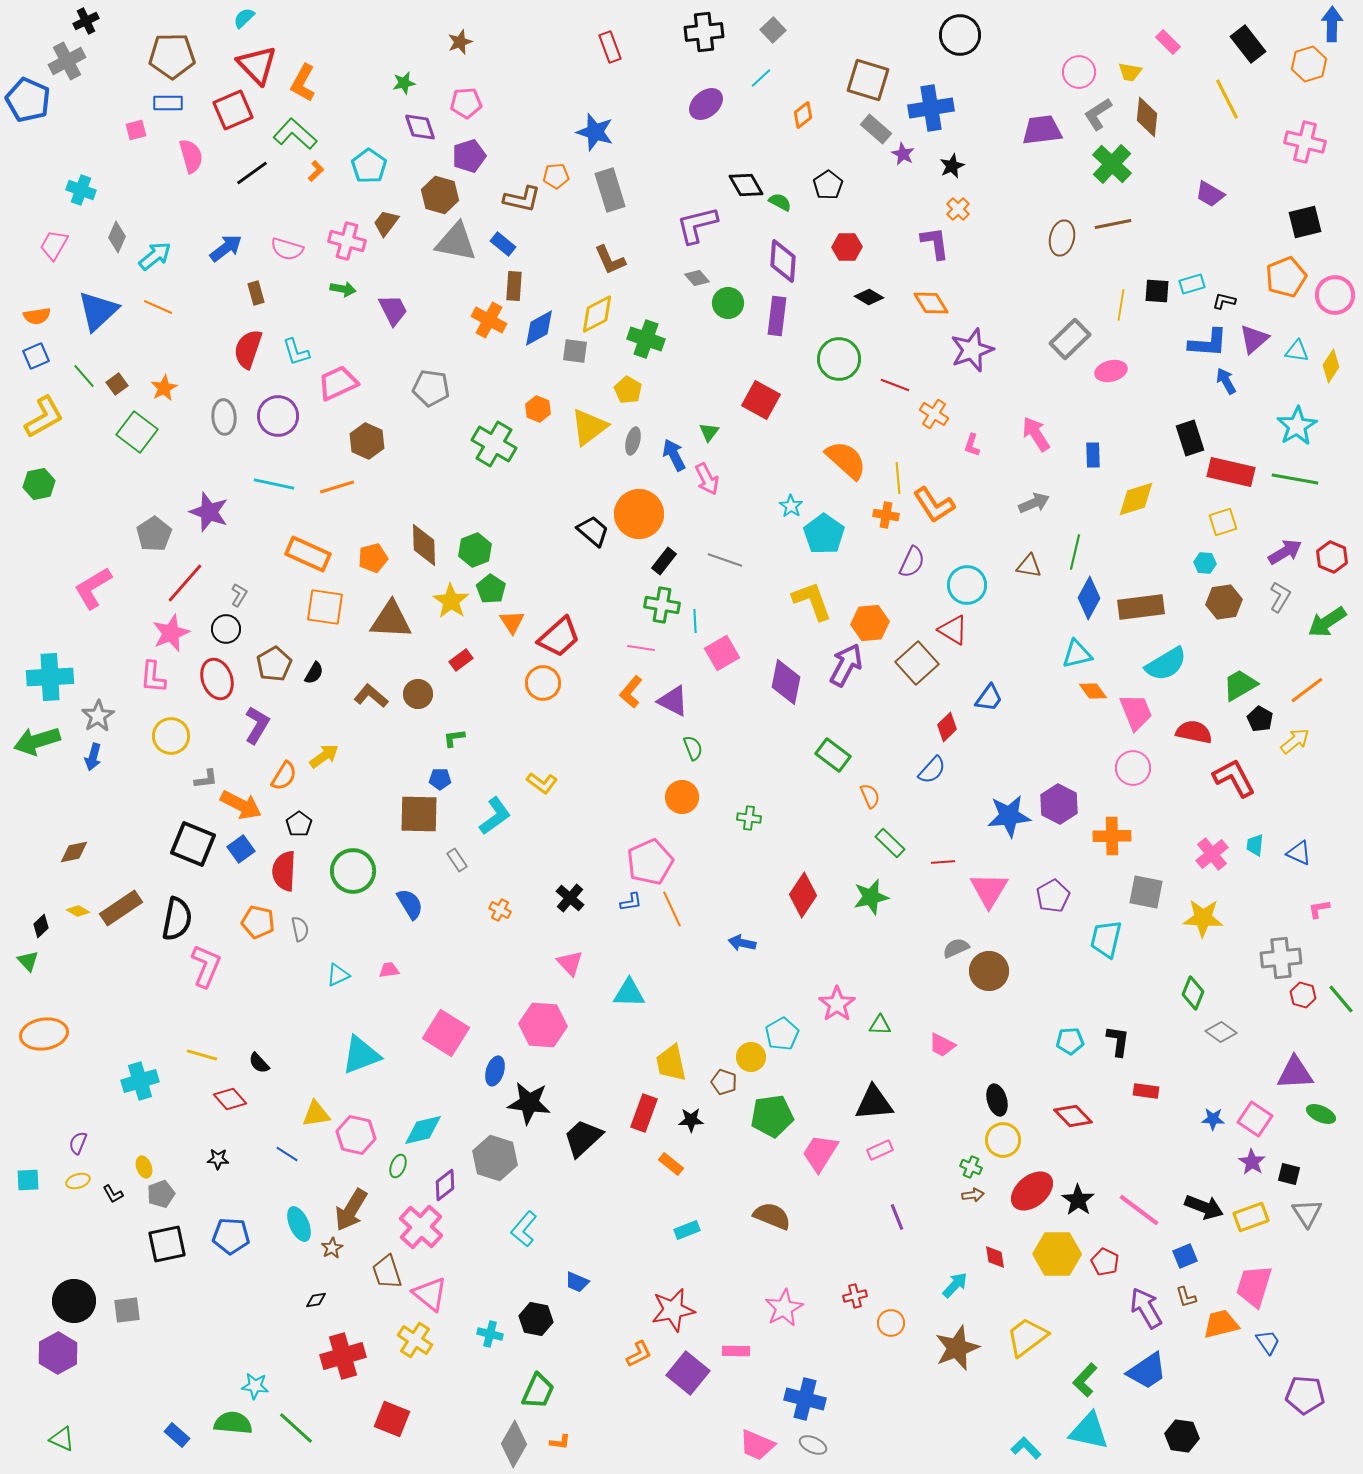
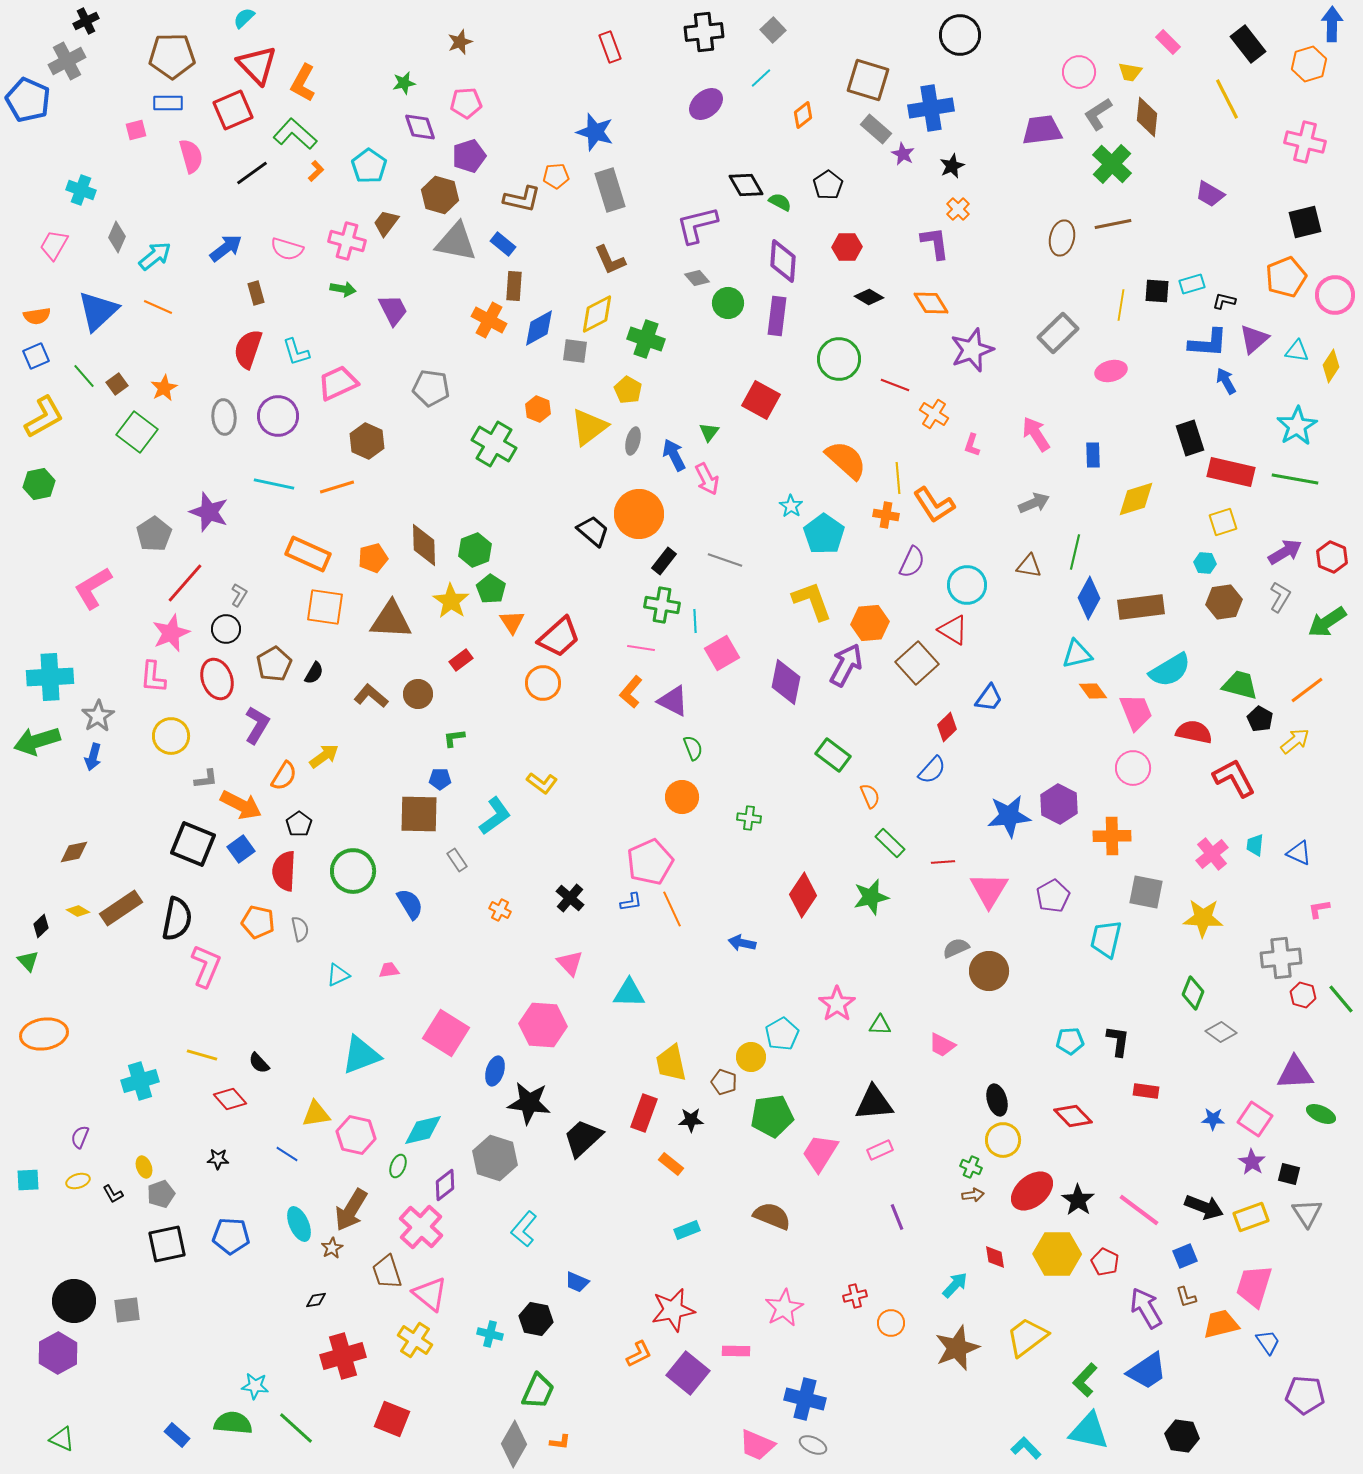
gray rectangle at (1070, 339): moved 12 px left, 6 px up
cyan semicircle at (1166, 664): moved 4 px right, 6 px down
green trapezoid at (1240, 685): rotated 45 degrees clockwise
purple semicircle at (78, 1143): moved 2 px right, 6 px up
